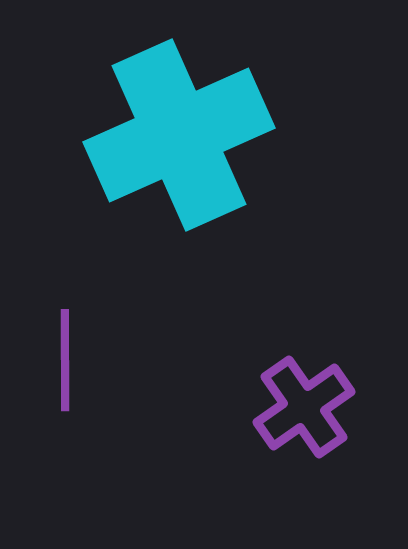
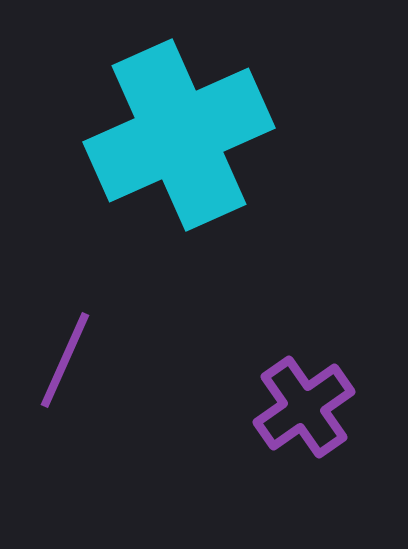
purple line: rotated 24 degrees clockwise
